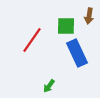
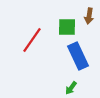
green square: moved 1 px right, 1 px down
blue rectangle: moved 1 px right, 3 px down
green arrow: moved 22 px right, 2 px down
